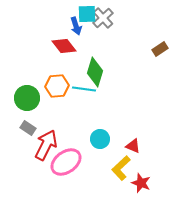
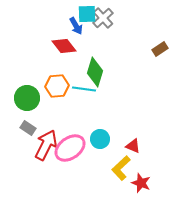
blue arrow: rotated 12 degrees counterclockwise
pink ellipse: moved 4 px right, 14 px up
